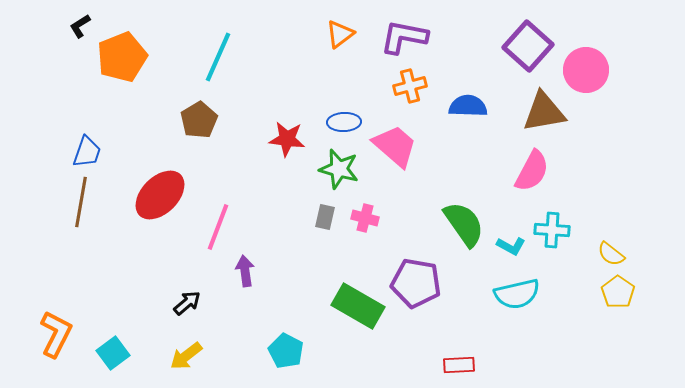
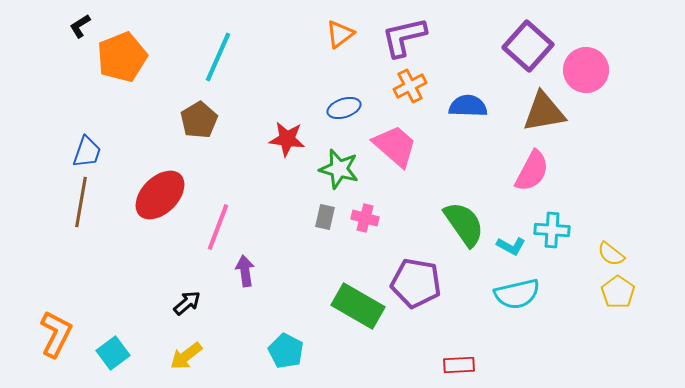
purple L-shape: rotated 24 degrees counterclockwise
orange cross: rotated 12 degrees counterclockwise
blue ellipse: moved 14 px up; rotated 16 degrees counterclockwise
